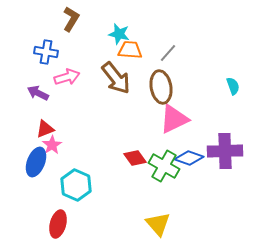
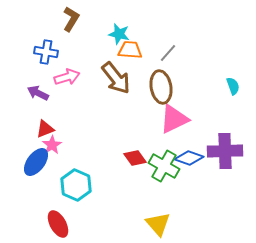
blue ellipse: rotated 16 degrees clockwise
red ellipse: rotated 44 degrees counterclockwise
